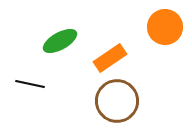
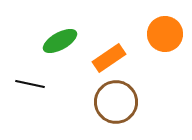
orange circle: moved 7 px down
orange rectangle: moved 1 px left
brown circle: moved 1 px left, 1 px down
